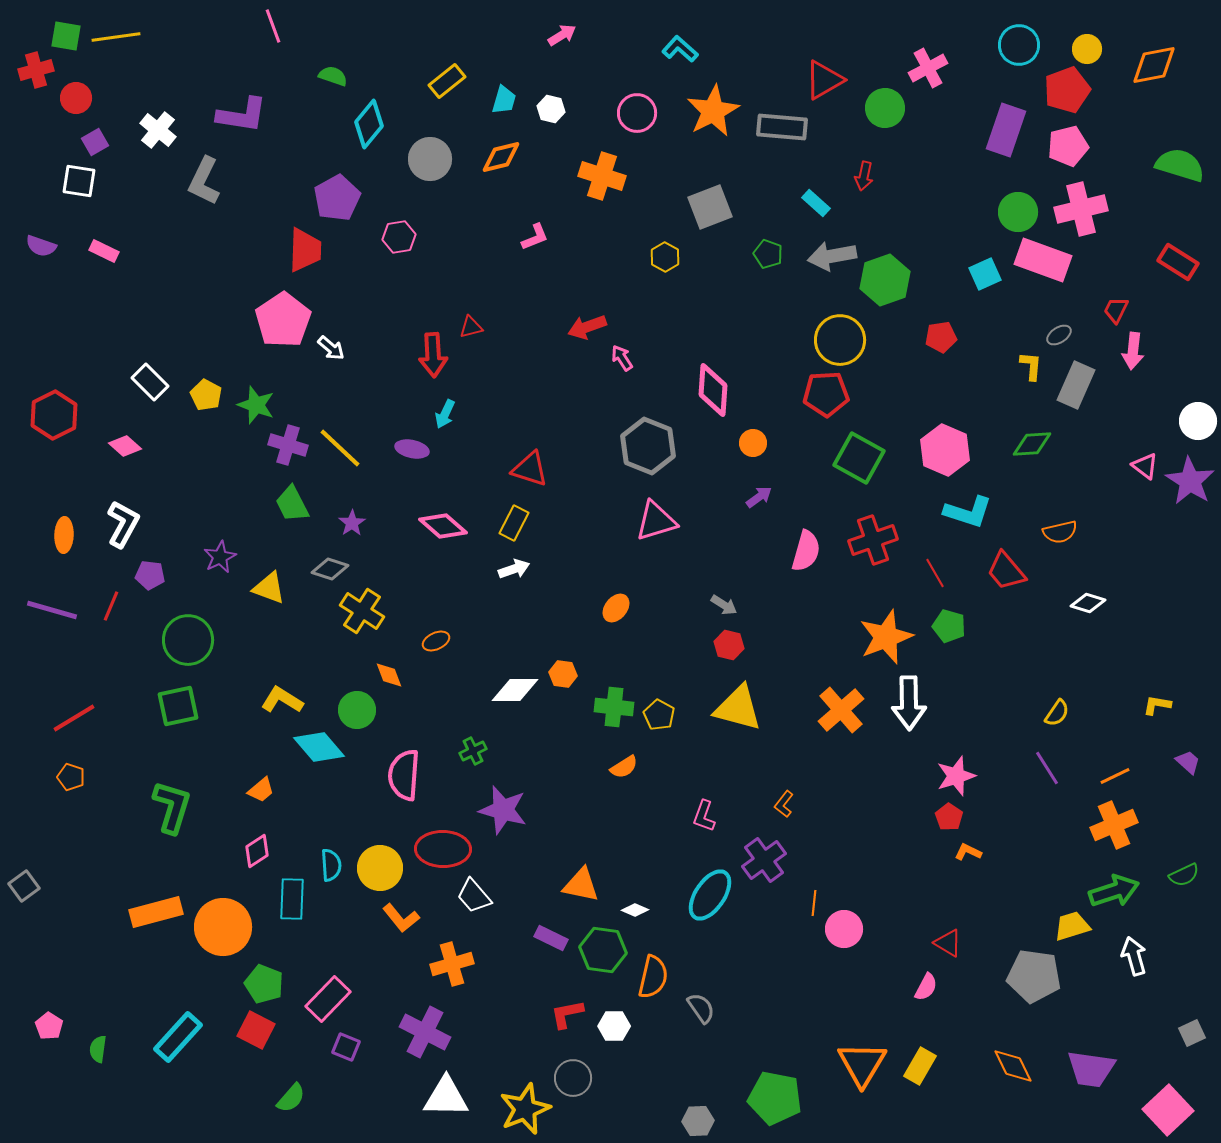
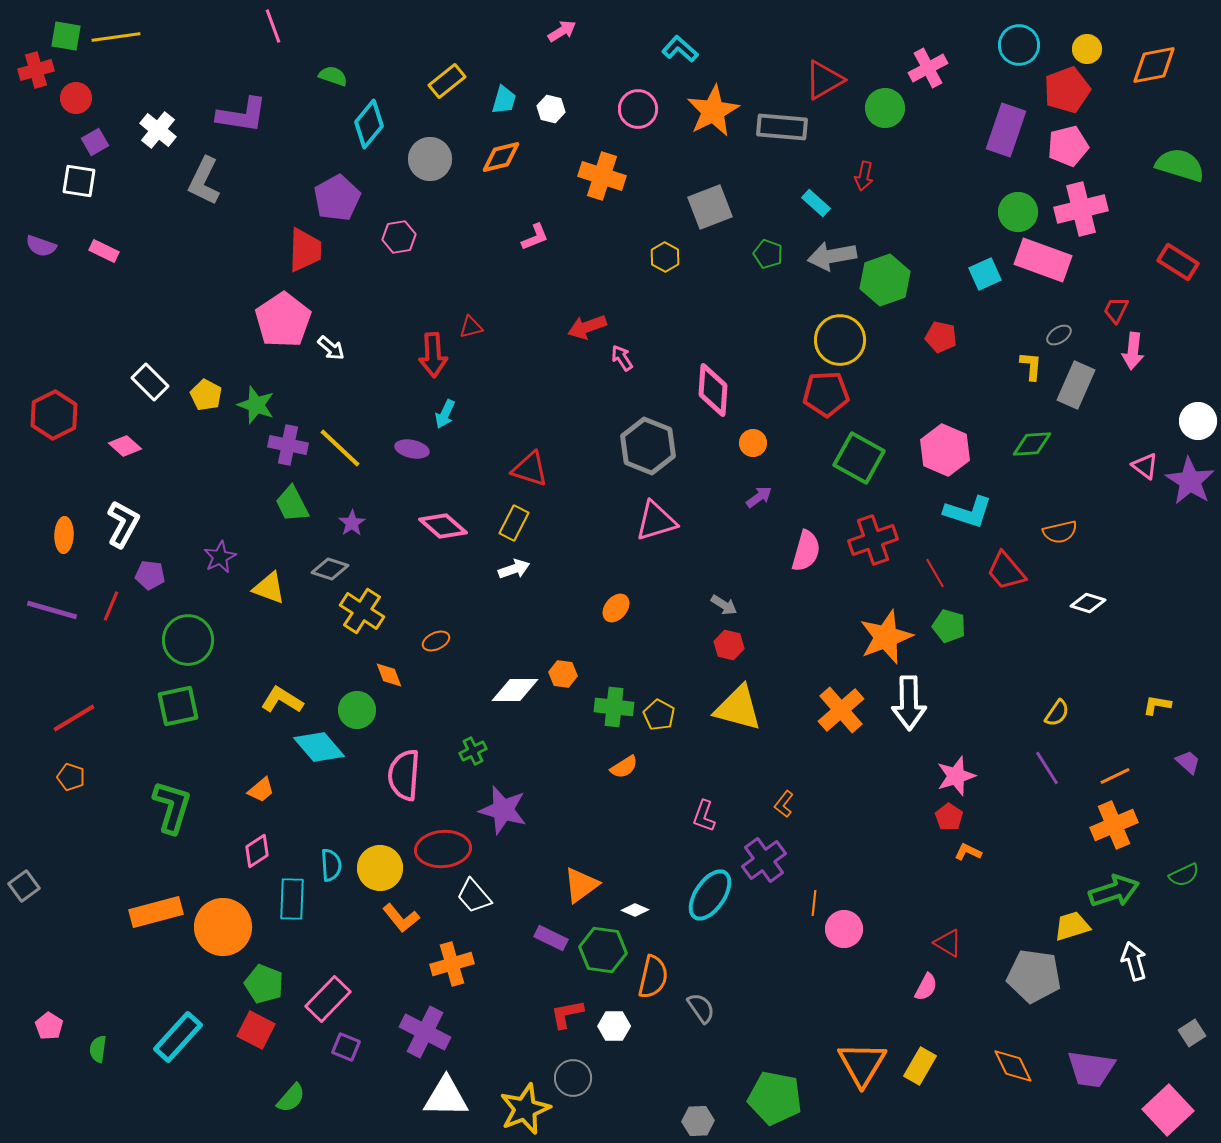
pink arrow at (562, 35): moved 4 px up
pink circle at (637, 113): moved 1 px right, 4 px up
red pentagon at (941, 337): rotated 20 degrees clockwise
purple cross at (288, 445): rotated 6 degrees counterclockwise
red ellipse at (443, 849): rotated 6 degrees counterclockwise
orange triangle at (581, 885): rotated 48 degrees counterclockwise
white arrow at (1134, 956): moved 5 px down
gray square at (1192, 1033): rotated 8 degrees counterclockwise
